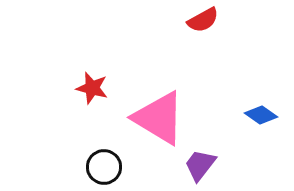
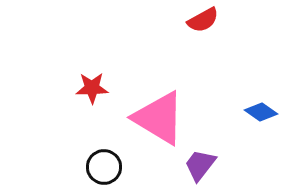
red star: rotated 16 degrees counterclockwise
blue diamond: moved 3 px up
